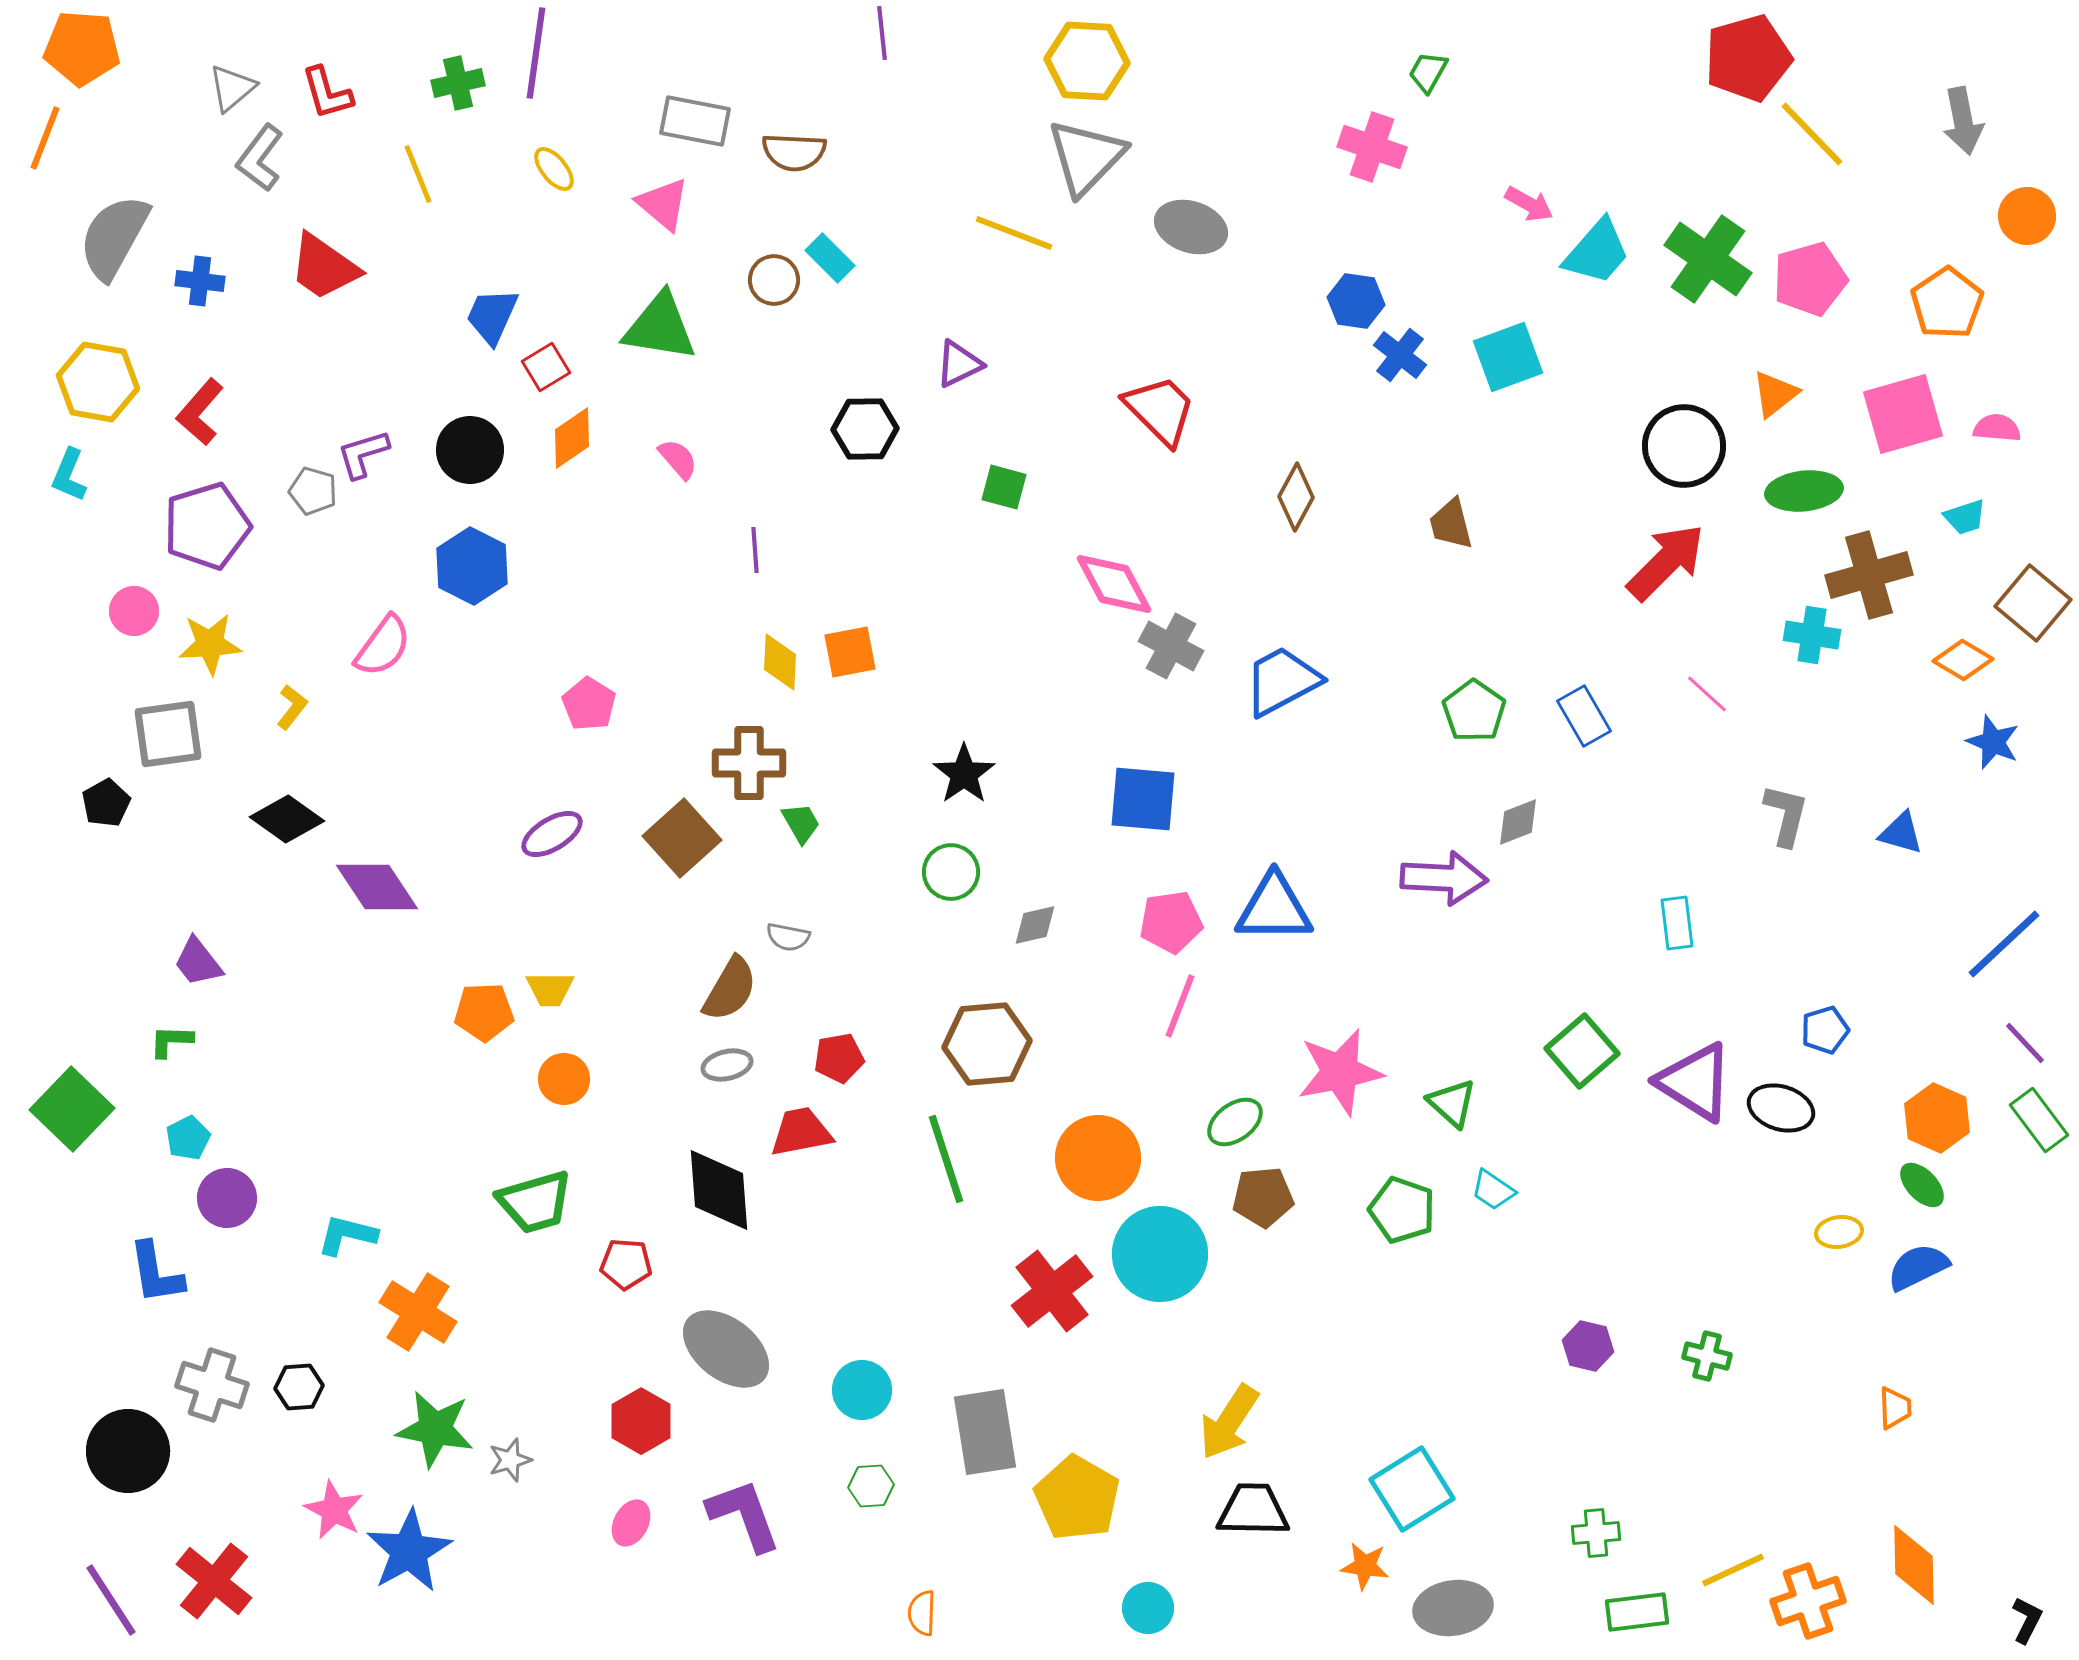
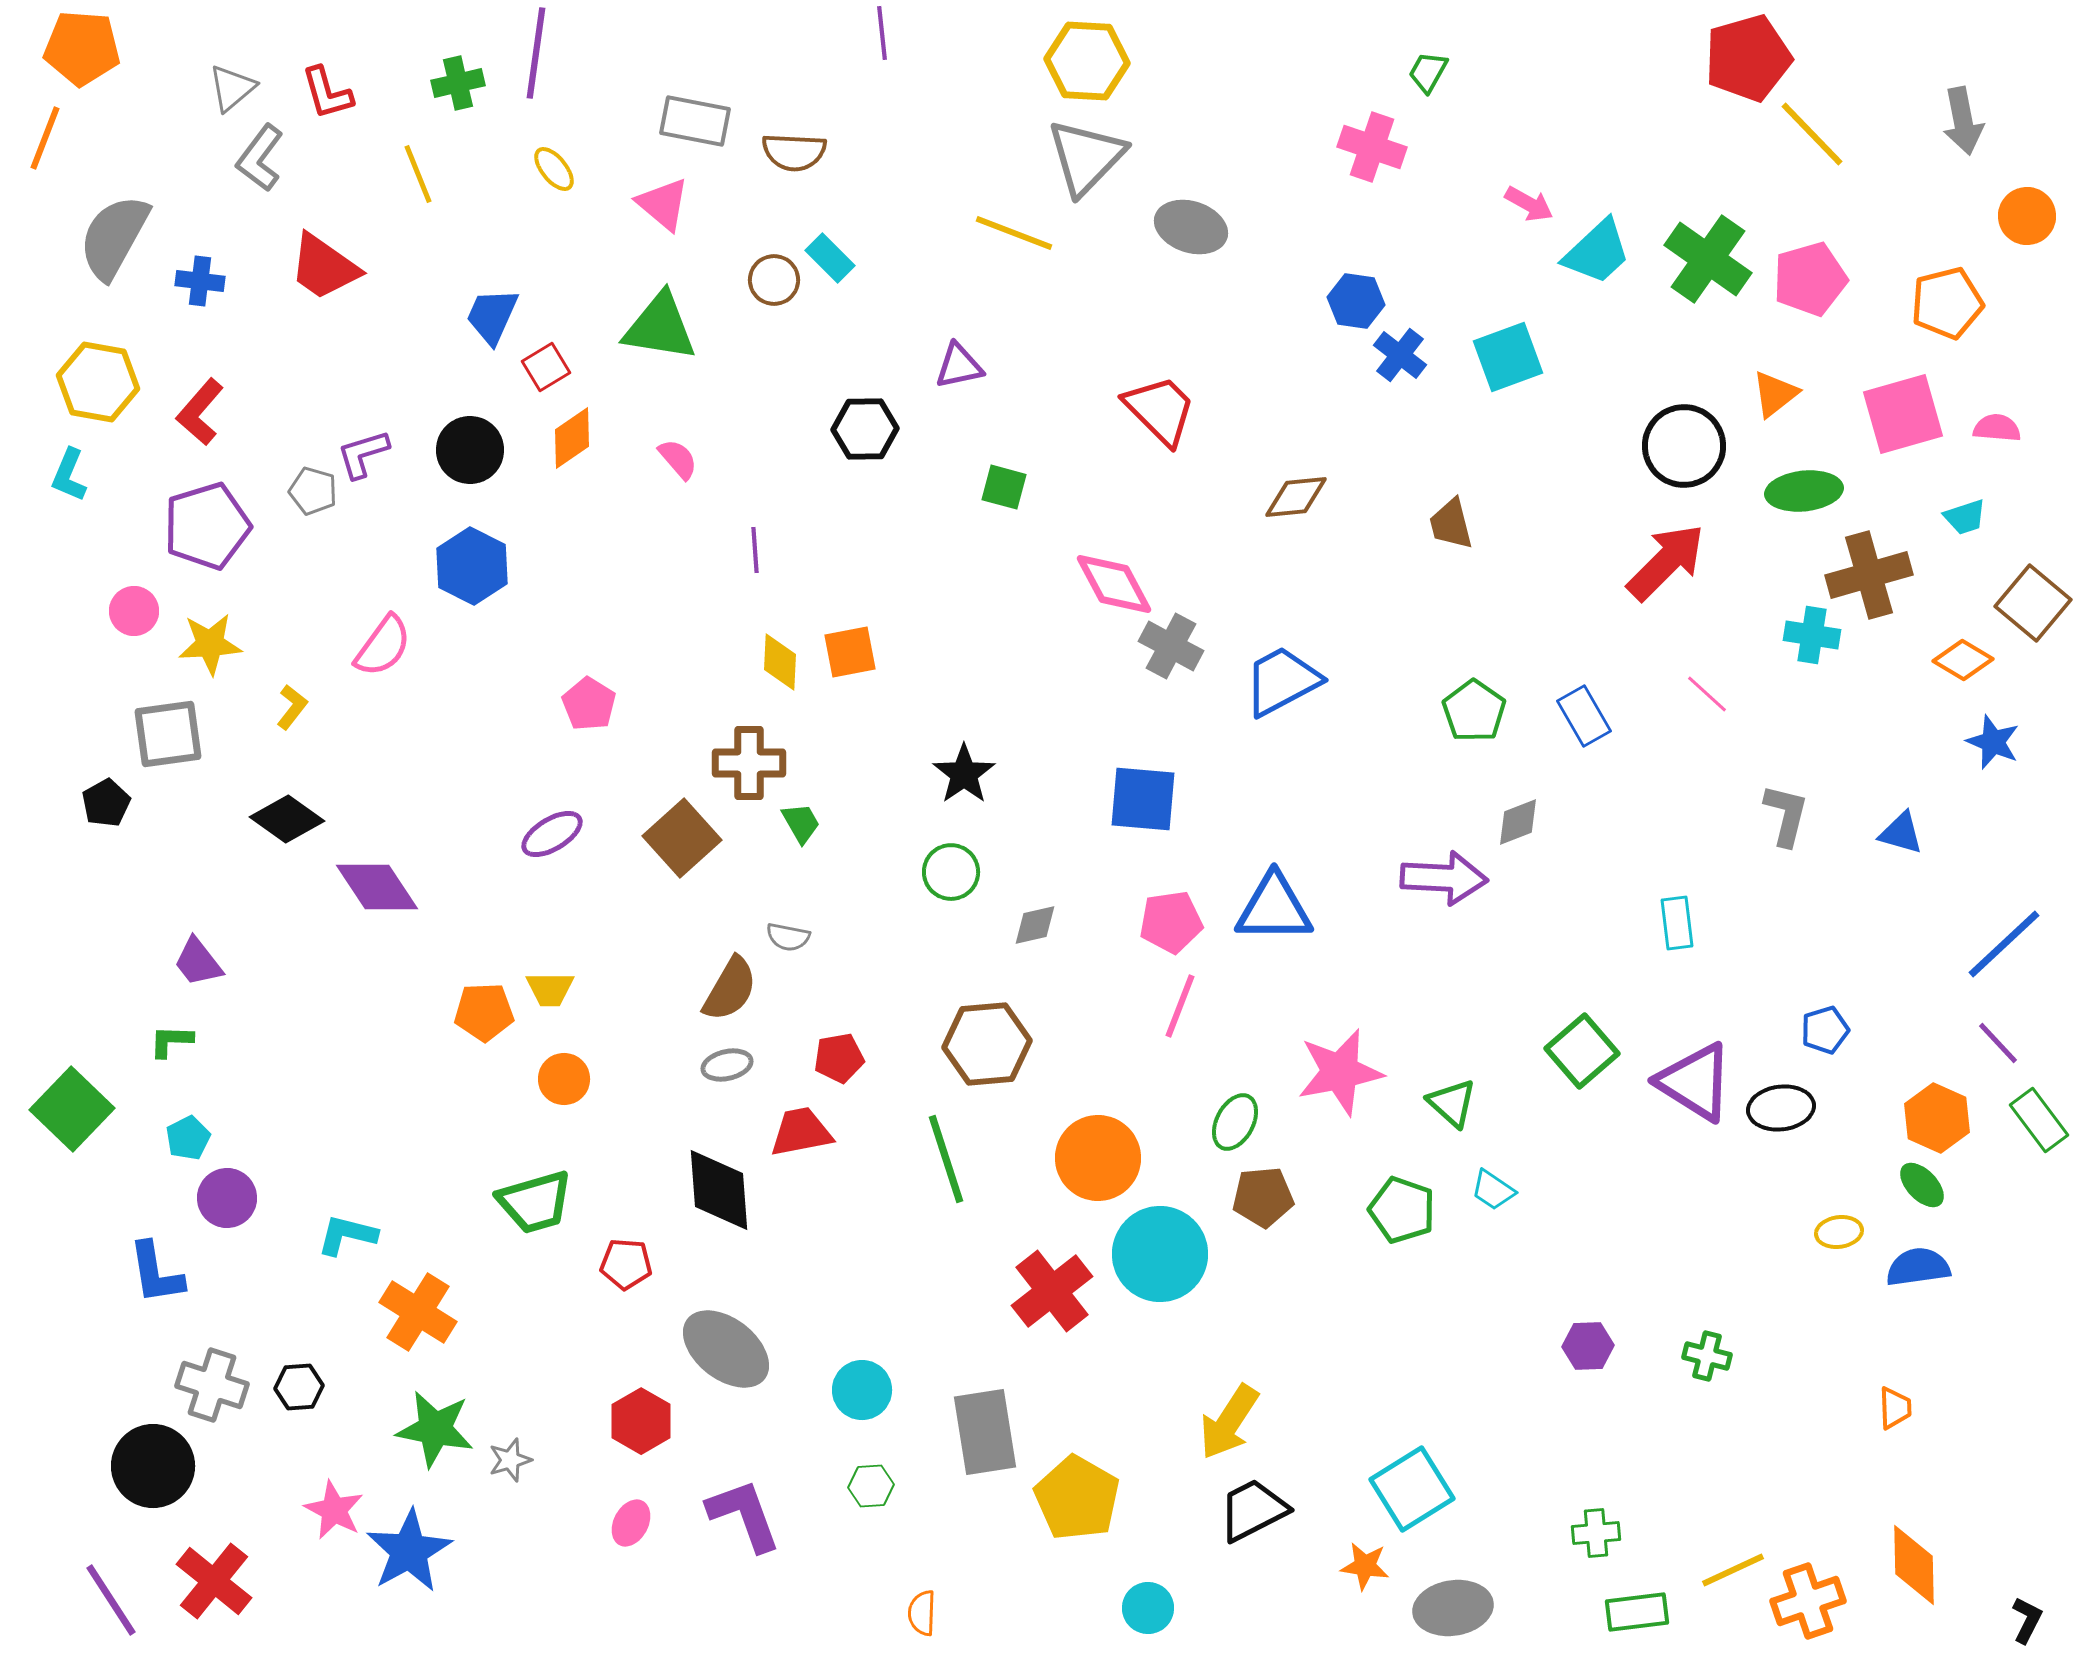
cyan trapezoid at (1597, 252): rotated 6 degrees clockwise
orange pentagon at (1947, 303): rotated 20 degrees clockwise
purple triangle at (959, 364): moved 2 px down; rotated 14 degrees clockwise
brown diamond at (1296, 497): rotated 56 degrees clockwise
purple line at (2025, 1043): moved 27 px left
black ellipse at (1781, 1108): rotated 24 degrees counterclockwise
green ellipse at (1235, 1122): rotated 26 degrees counterclockwise
blue semicircle at (1918, 1267): rotated 18 degrees clockwise
purple hexagon at (1588, 1346): rotated 15 degrees counterclockwise
black circle at (128, 1451): moved 25 px right, 15 px down
black trapezoid at (1253, 1510): rotated 28 degrees counterclockwise
